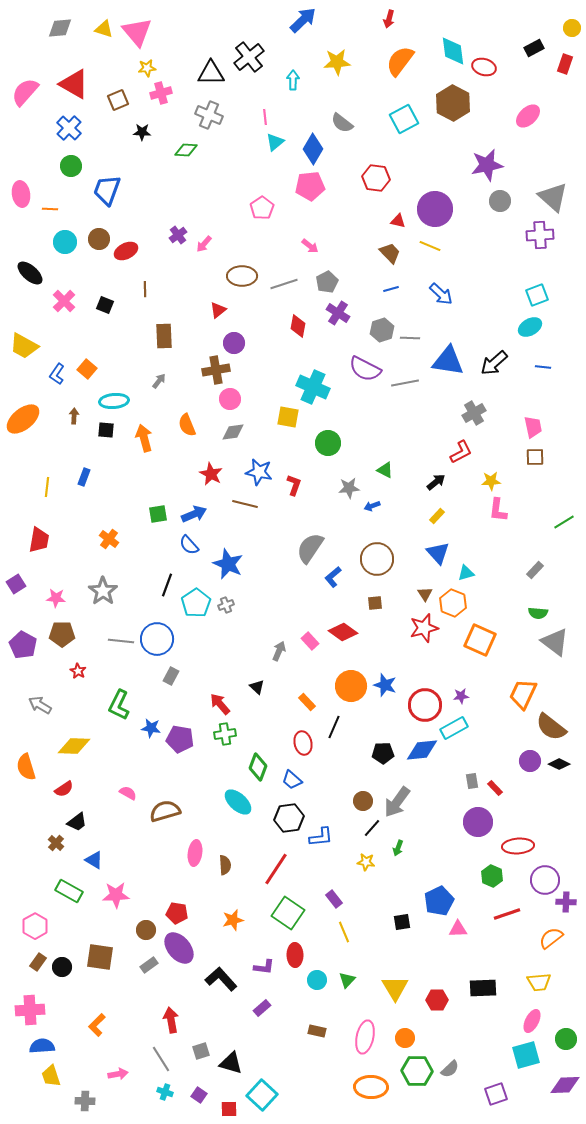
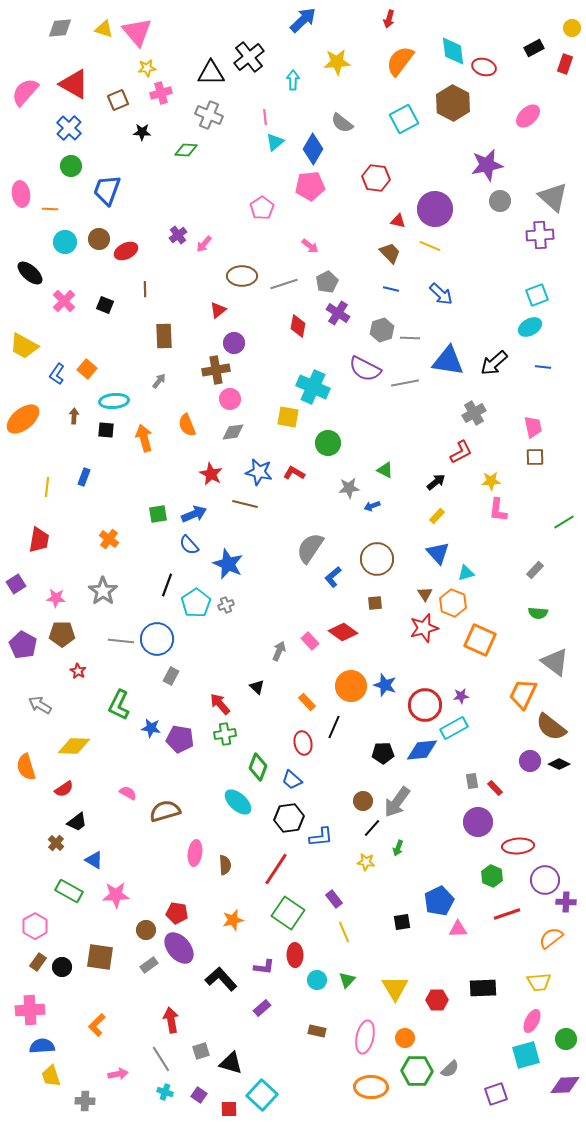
blue line at (391, 289): rotated 28 degrees clockwise
red L-shape at (294, 485): moved 12 px up; rotated 80 degrees counterclockwise
gray triangle at (555, 642): moved 20 px down
